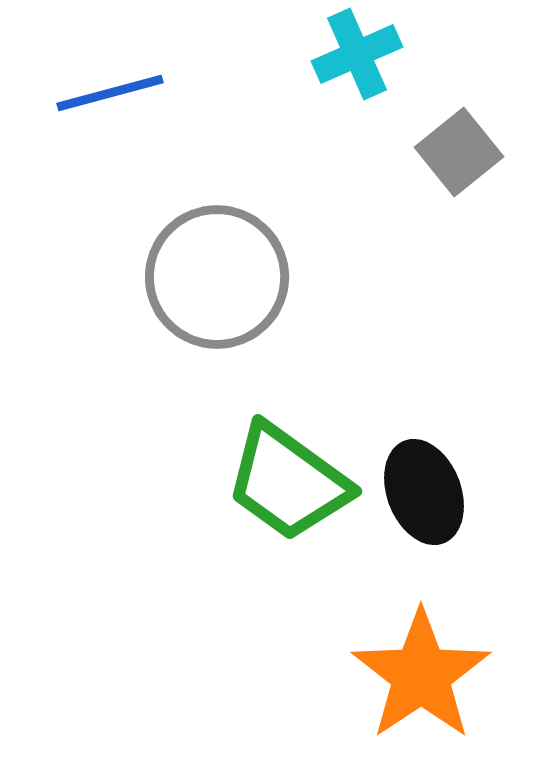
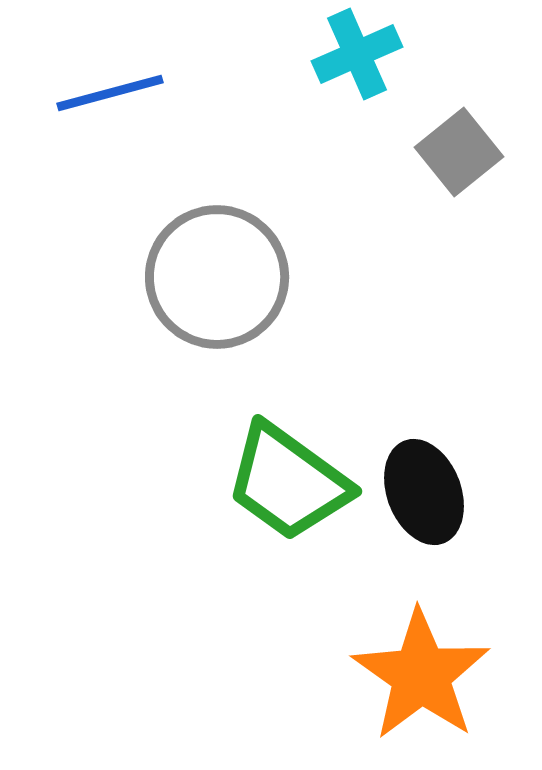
orange star: rotated 3 degrees counterclockwise
